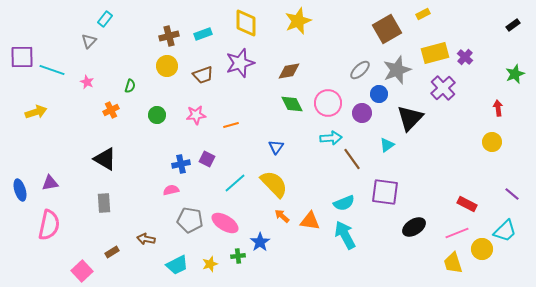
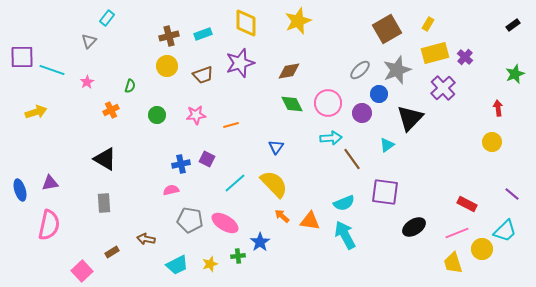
yellow rectangle at (423, 14): moved 5 px right, 10 px down; rotated 32 degrees counterclockwise
cyan rectangle at (105, 19): moved 2 px right, 1 px up
pink star at (87, 82): rotated 16 degrees clockwise
